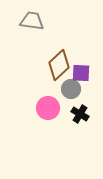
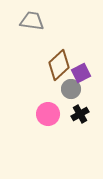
purple square: rotated 30 degrees counterclockwise
pink circle: moved 6 px down
black cross: rotated 30 degrees clockwise
